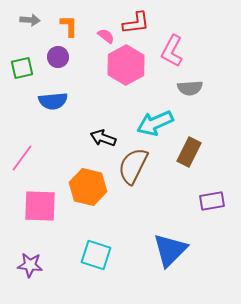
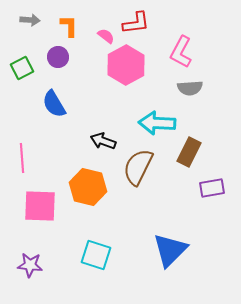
pink L-shape: moved 9 px right, 1 px down
green square: rotated 15 degrees counterclockwise
blue semicircle: moved 1 px right, 3 px down; rotated 64 degrees clockwise
cyan arrow: moved 2 px right; rotated 27 degrees clockwise
black arrow: moved 3 px down
pink line: rotated 40 degrees counterclockwise
brown semicircle: moved 5 px right, 1 px down
purple rectangle: moved 13 px up
